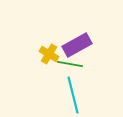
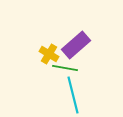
purple rectangle: moved 1 px left; rotated 12 degrees counterclockwise
green line: moved 5 px left, 4 px down
